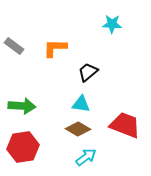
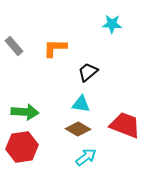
gray rectangle: rotated 12 degrees clockwise
green arrow: moved 3 px right, 6 px down
red hexagon: moved 1 px left
